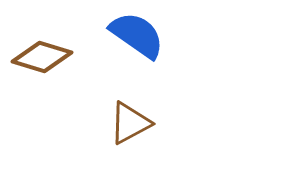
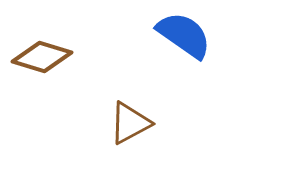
blue semicircle: moved 47 px right
